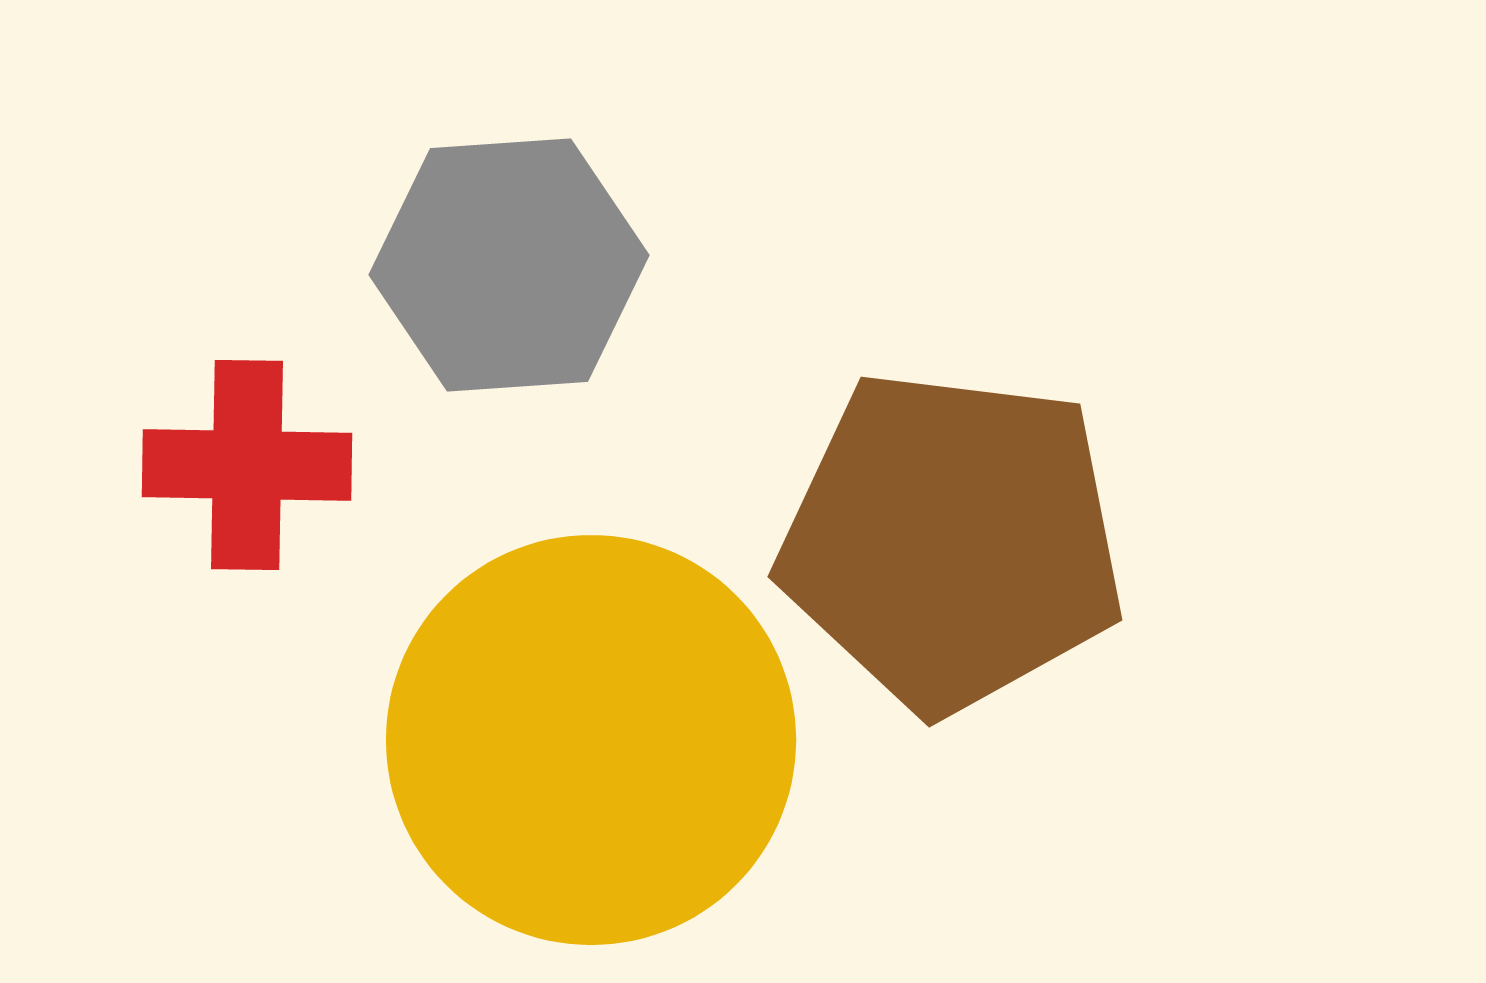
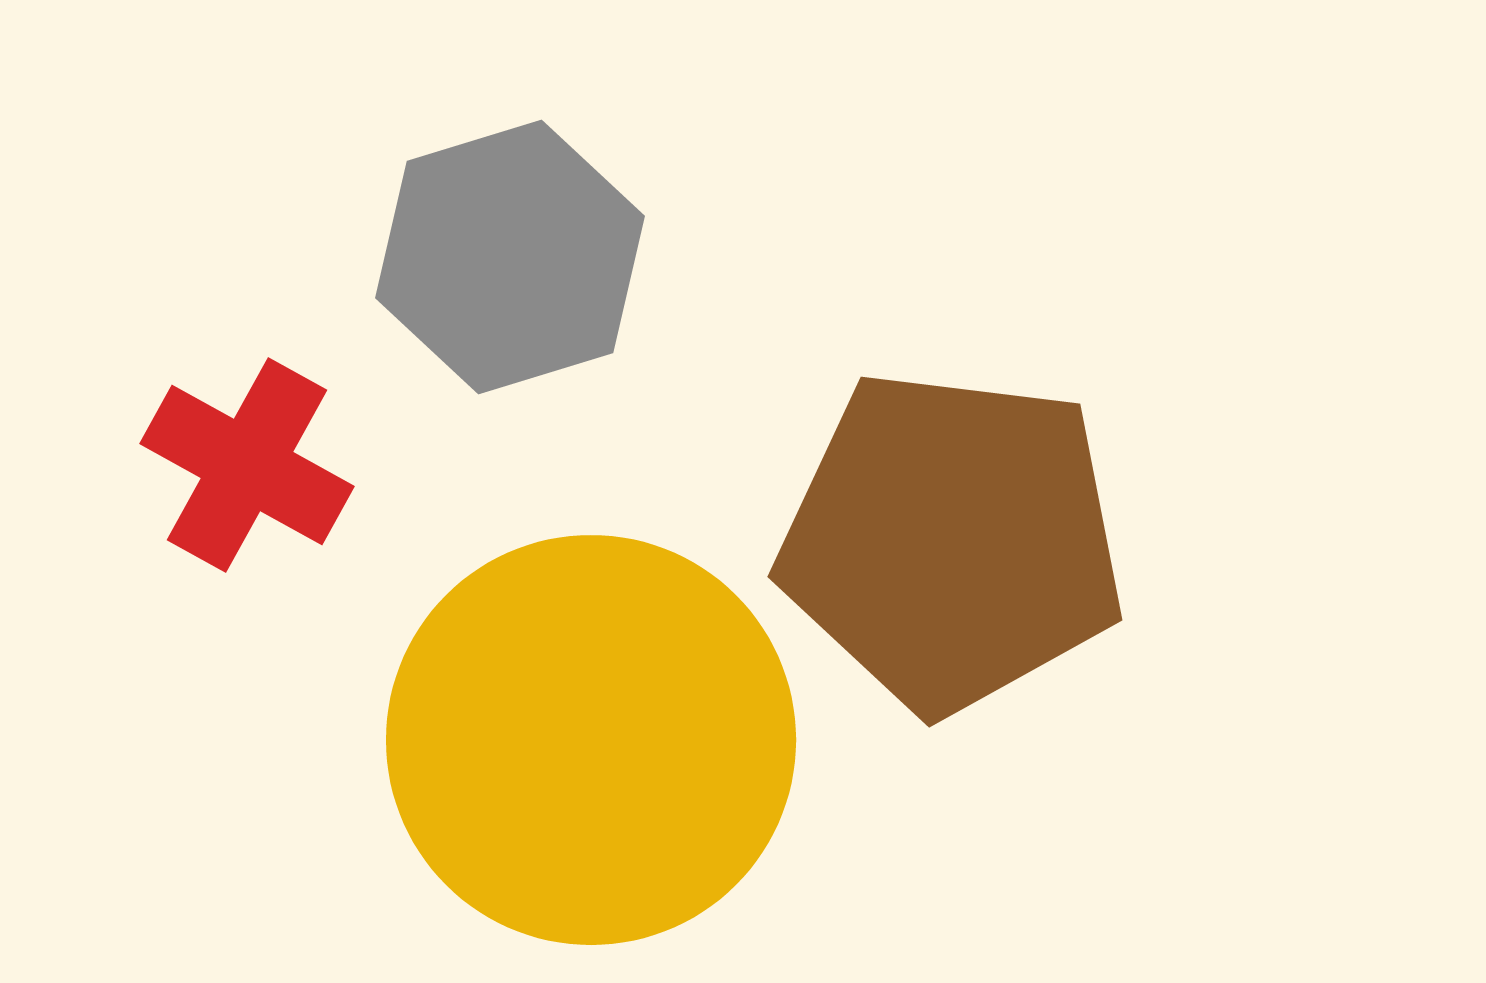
gray hexagon: moved 1 px right, 8 px up; rotated 13 degrees counterclockwise
red cross: rotated 28 degrees clockwise
